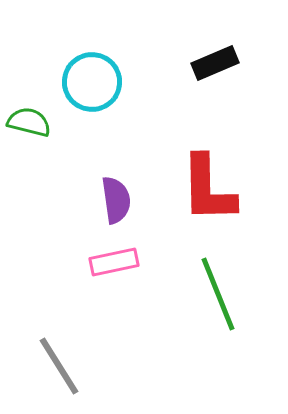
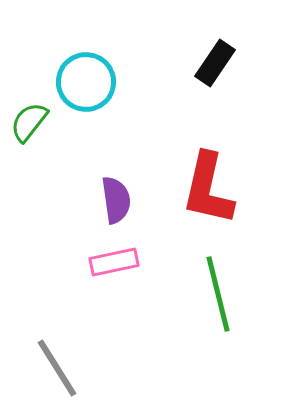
black rectangle: rotated 33 degrees counterclockwise
cyan circle: moved 6 px left
green semicircle: rotated 66 degrees counterclockwise
red L-shape: rotated 14 degrees clockwise
green line: rotated 8 degrees clockwise
gray line: moved 2 px left, 2 px down
